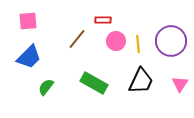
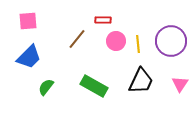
green rectangle: moved 3 px down
